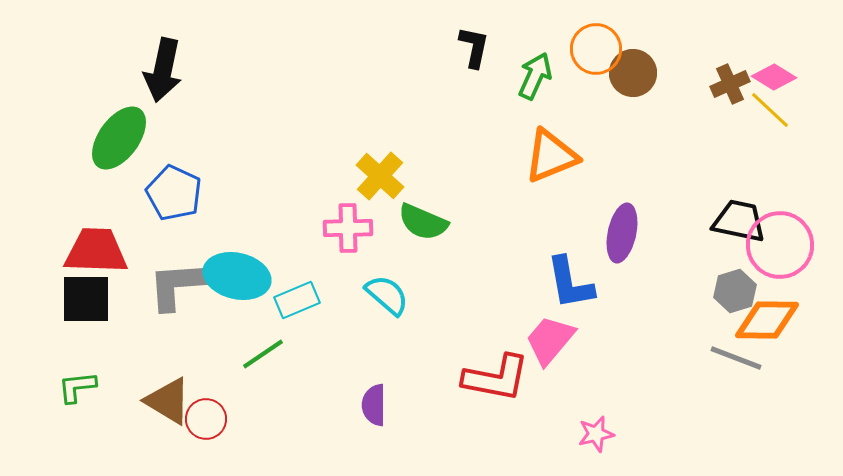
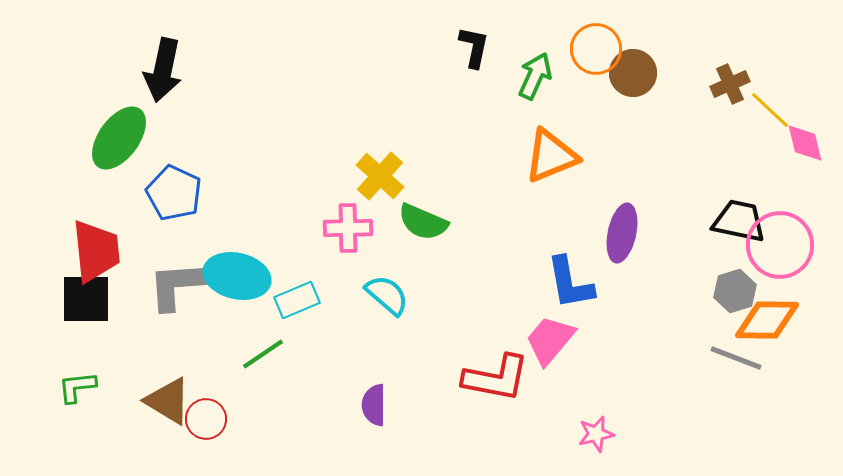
pink diamond: moved 31 px right, 66 px down; rotated 45 degrees clockwise
red trapezoid: rotated 82 degrees clockwise
